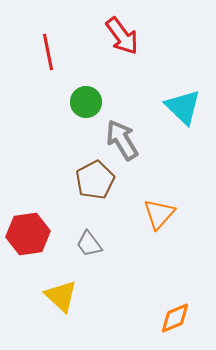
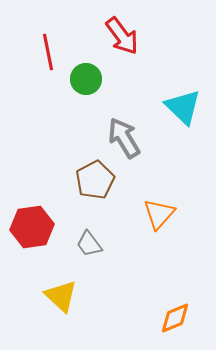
green circle: moved 23 px up
gray arrow: moved 2 px right, 2 px up
red hexagon: moved 4 px right, 7 px up
